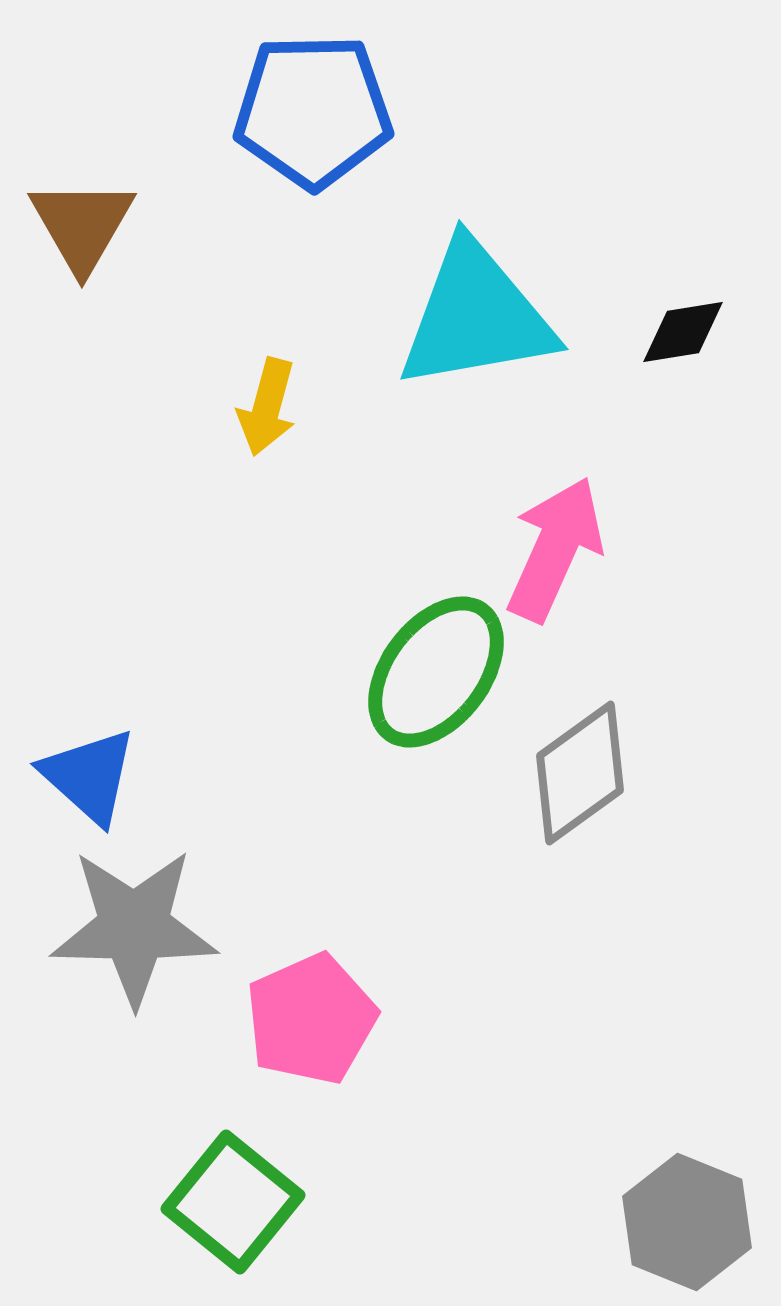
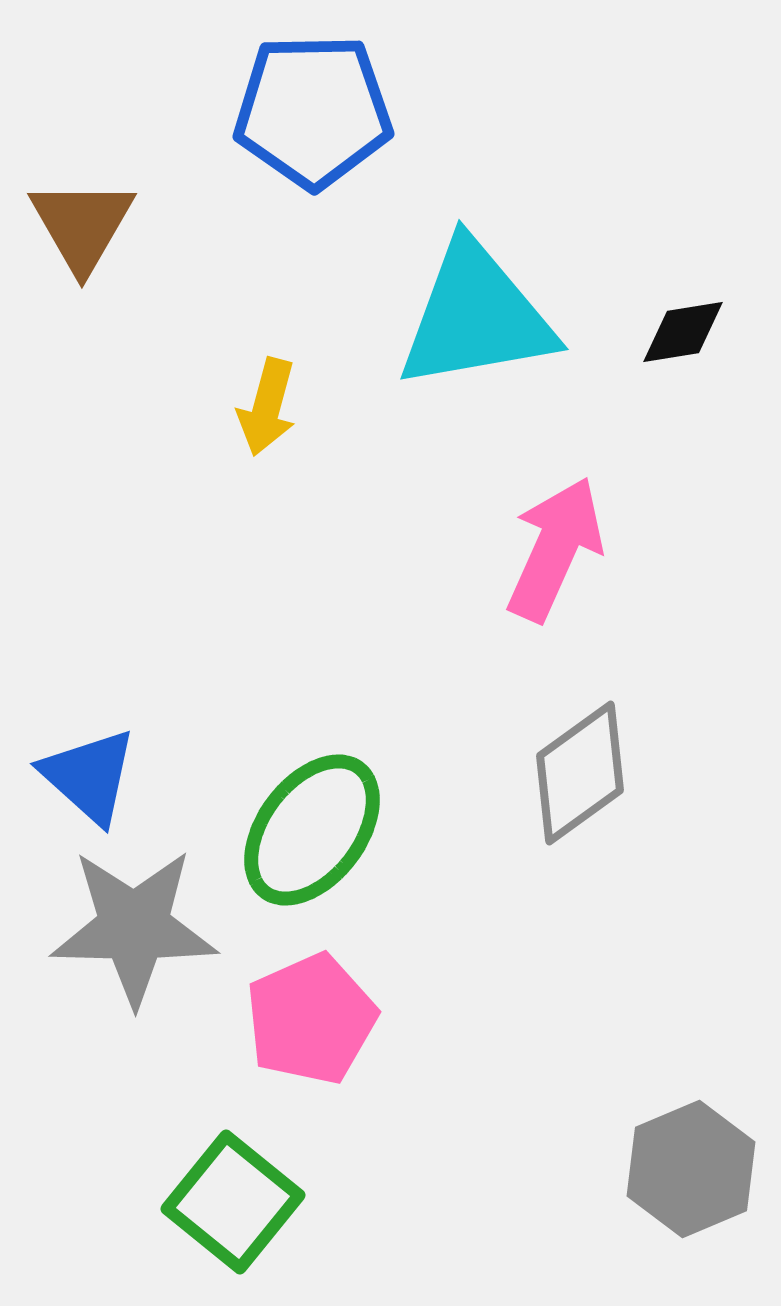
green ellipse: moved 124 px left, 158 px down
gray hexagon: moved 4 px right, 53 px up; rotated 15 degrees clockwise
